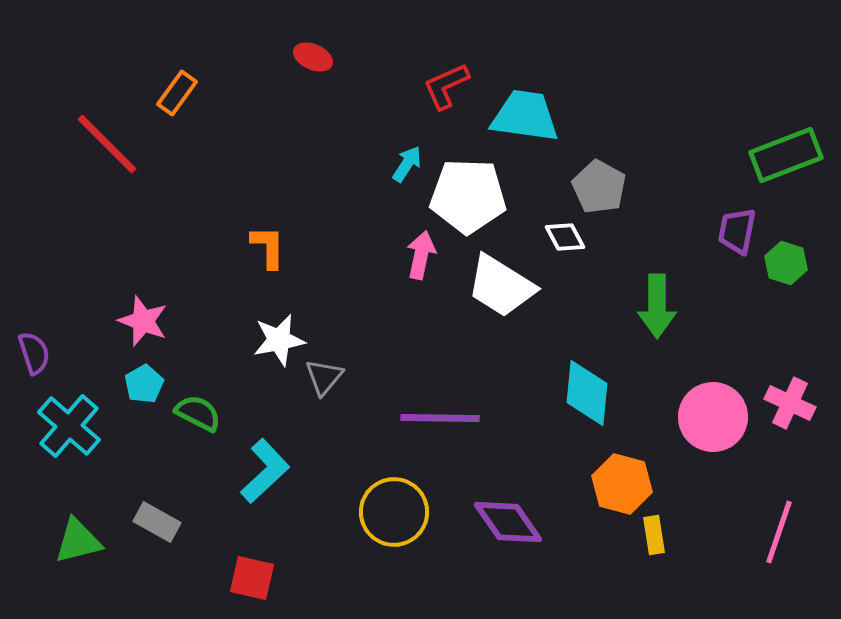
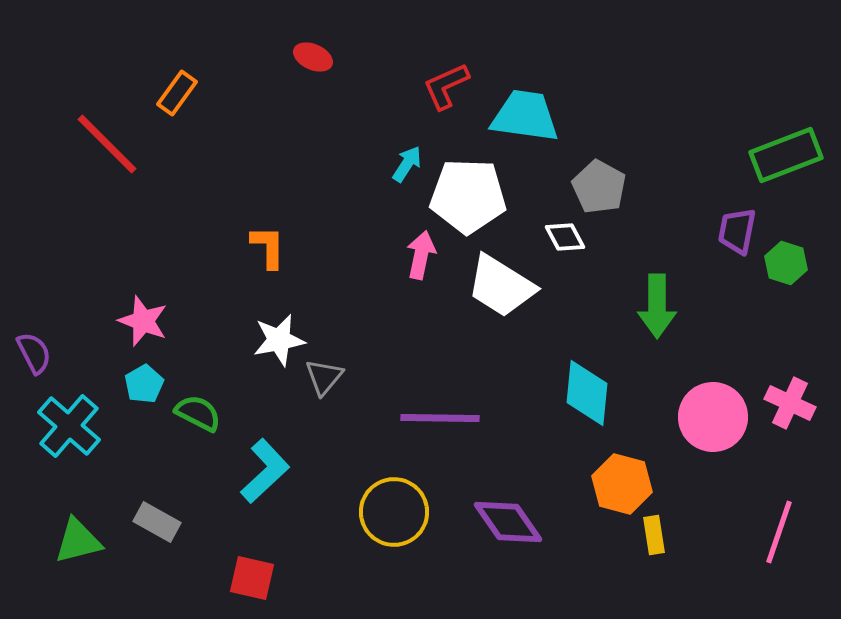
purple semicircle: rotated 9 degrees counterclockwise
